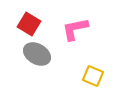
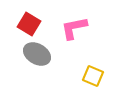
pink L-shape: moved 1 px left, 1 px up
